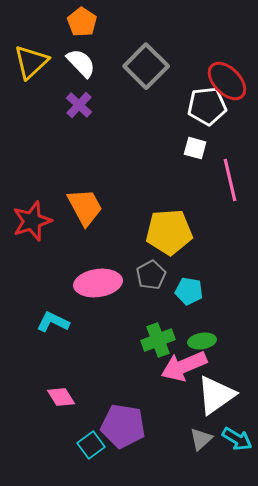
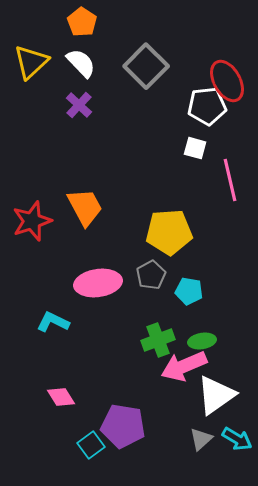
red ellipse: rotated 15 degrees clockwise
